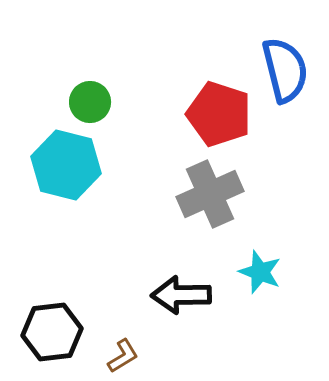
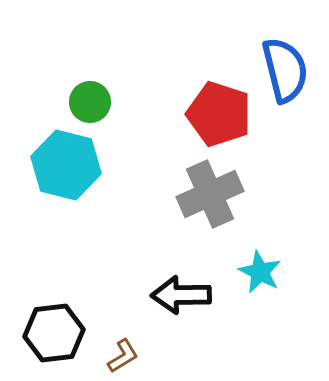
cyan star: rotated 6 degrees clockwise
black hexagon: moved 2 px right, 1 px down
